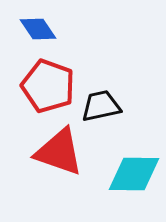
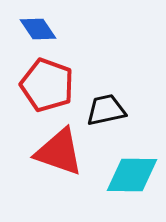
red pentagon: moved 1 px left, 1 px up
black trapezoid: moved 5 px right, 4 px down
cyan diamond: moved 2 px left, 1 px down
